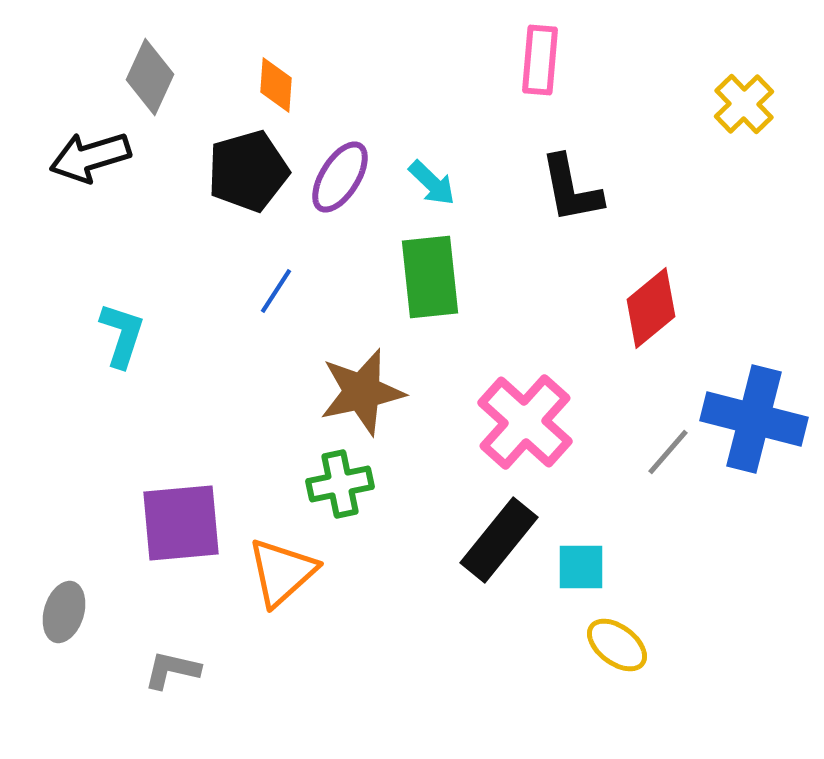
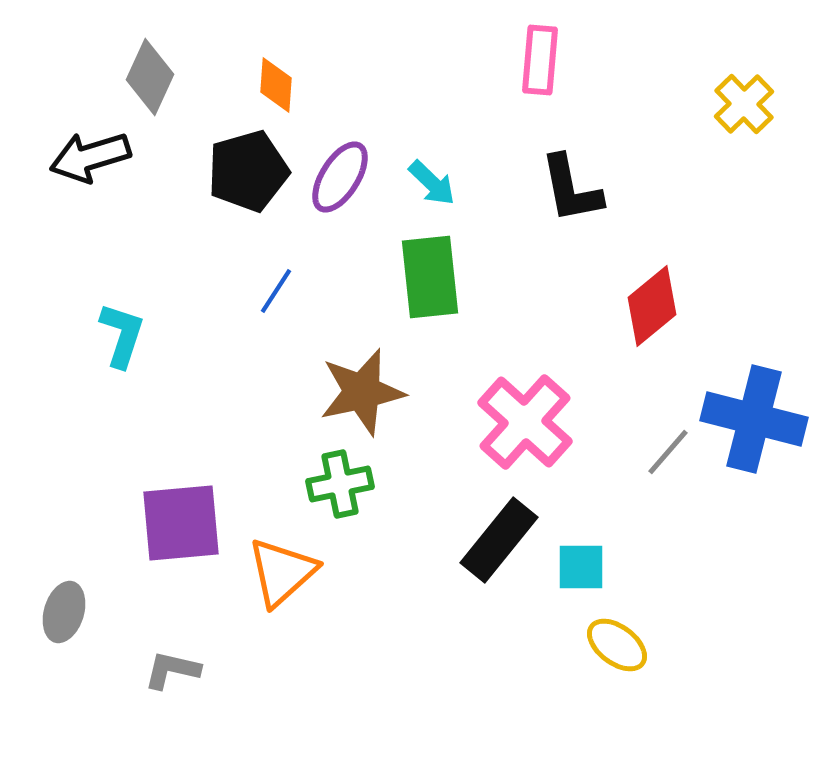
red diamond: moved 1 px right, 2 px up
